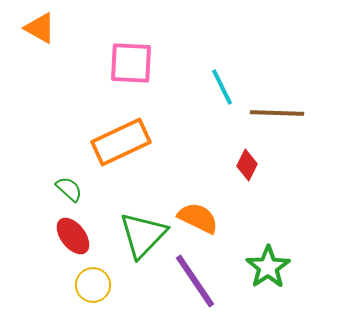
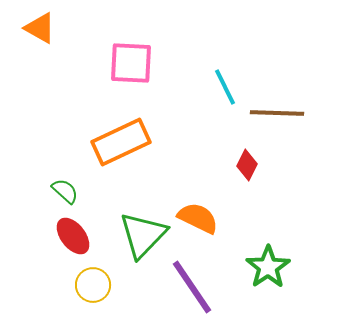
cyan line: moved 3 px right
green semicircle: moved 4 px left, 2 px down
purple line: moved 3 px left, 6 px down
